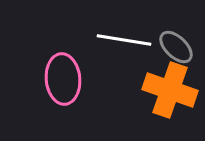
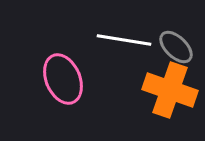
pink ellipse: rotated 18 degrees counterclockwise
